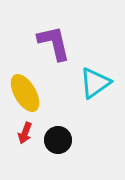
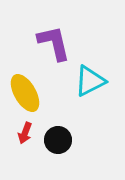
cyan triangle: moved 5 px left, 2 px up; rotated 8 degrees clockwise
